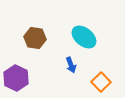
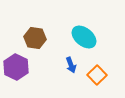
purple hexagon: moved 11 px up
orange square: moved 4 px left, 7 px up
